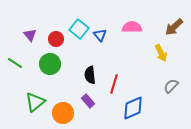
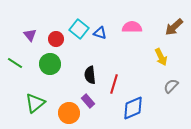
blue triangle: moved 2 px up; rotated 32 degrees counterclockwise
yellow arrow: moved 4 px down
green triangle: moved 1 px down
orange circle: moved 6 px right
